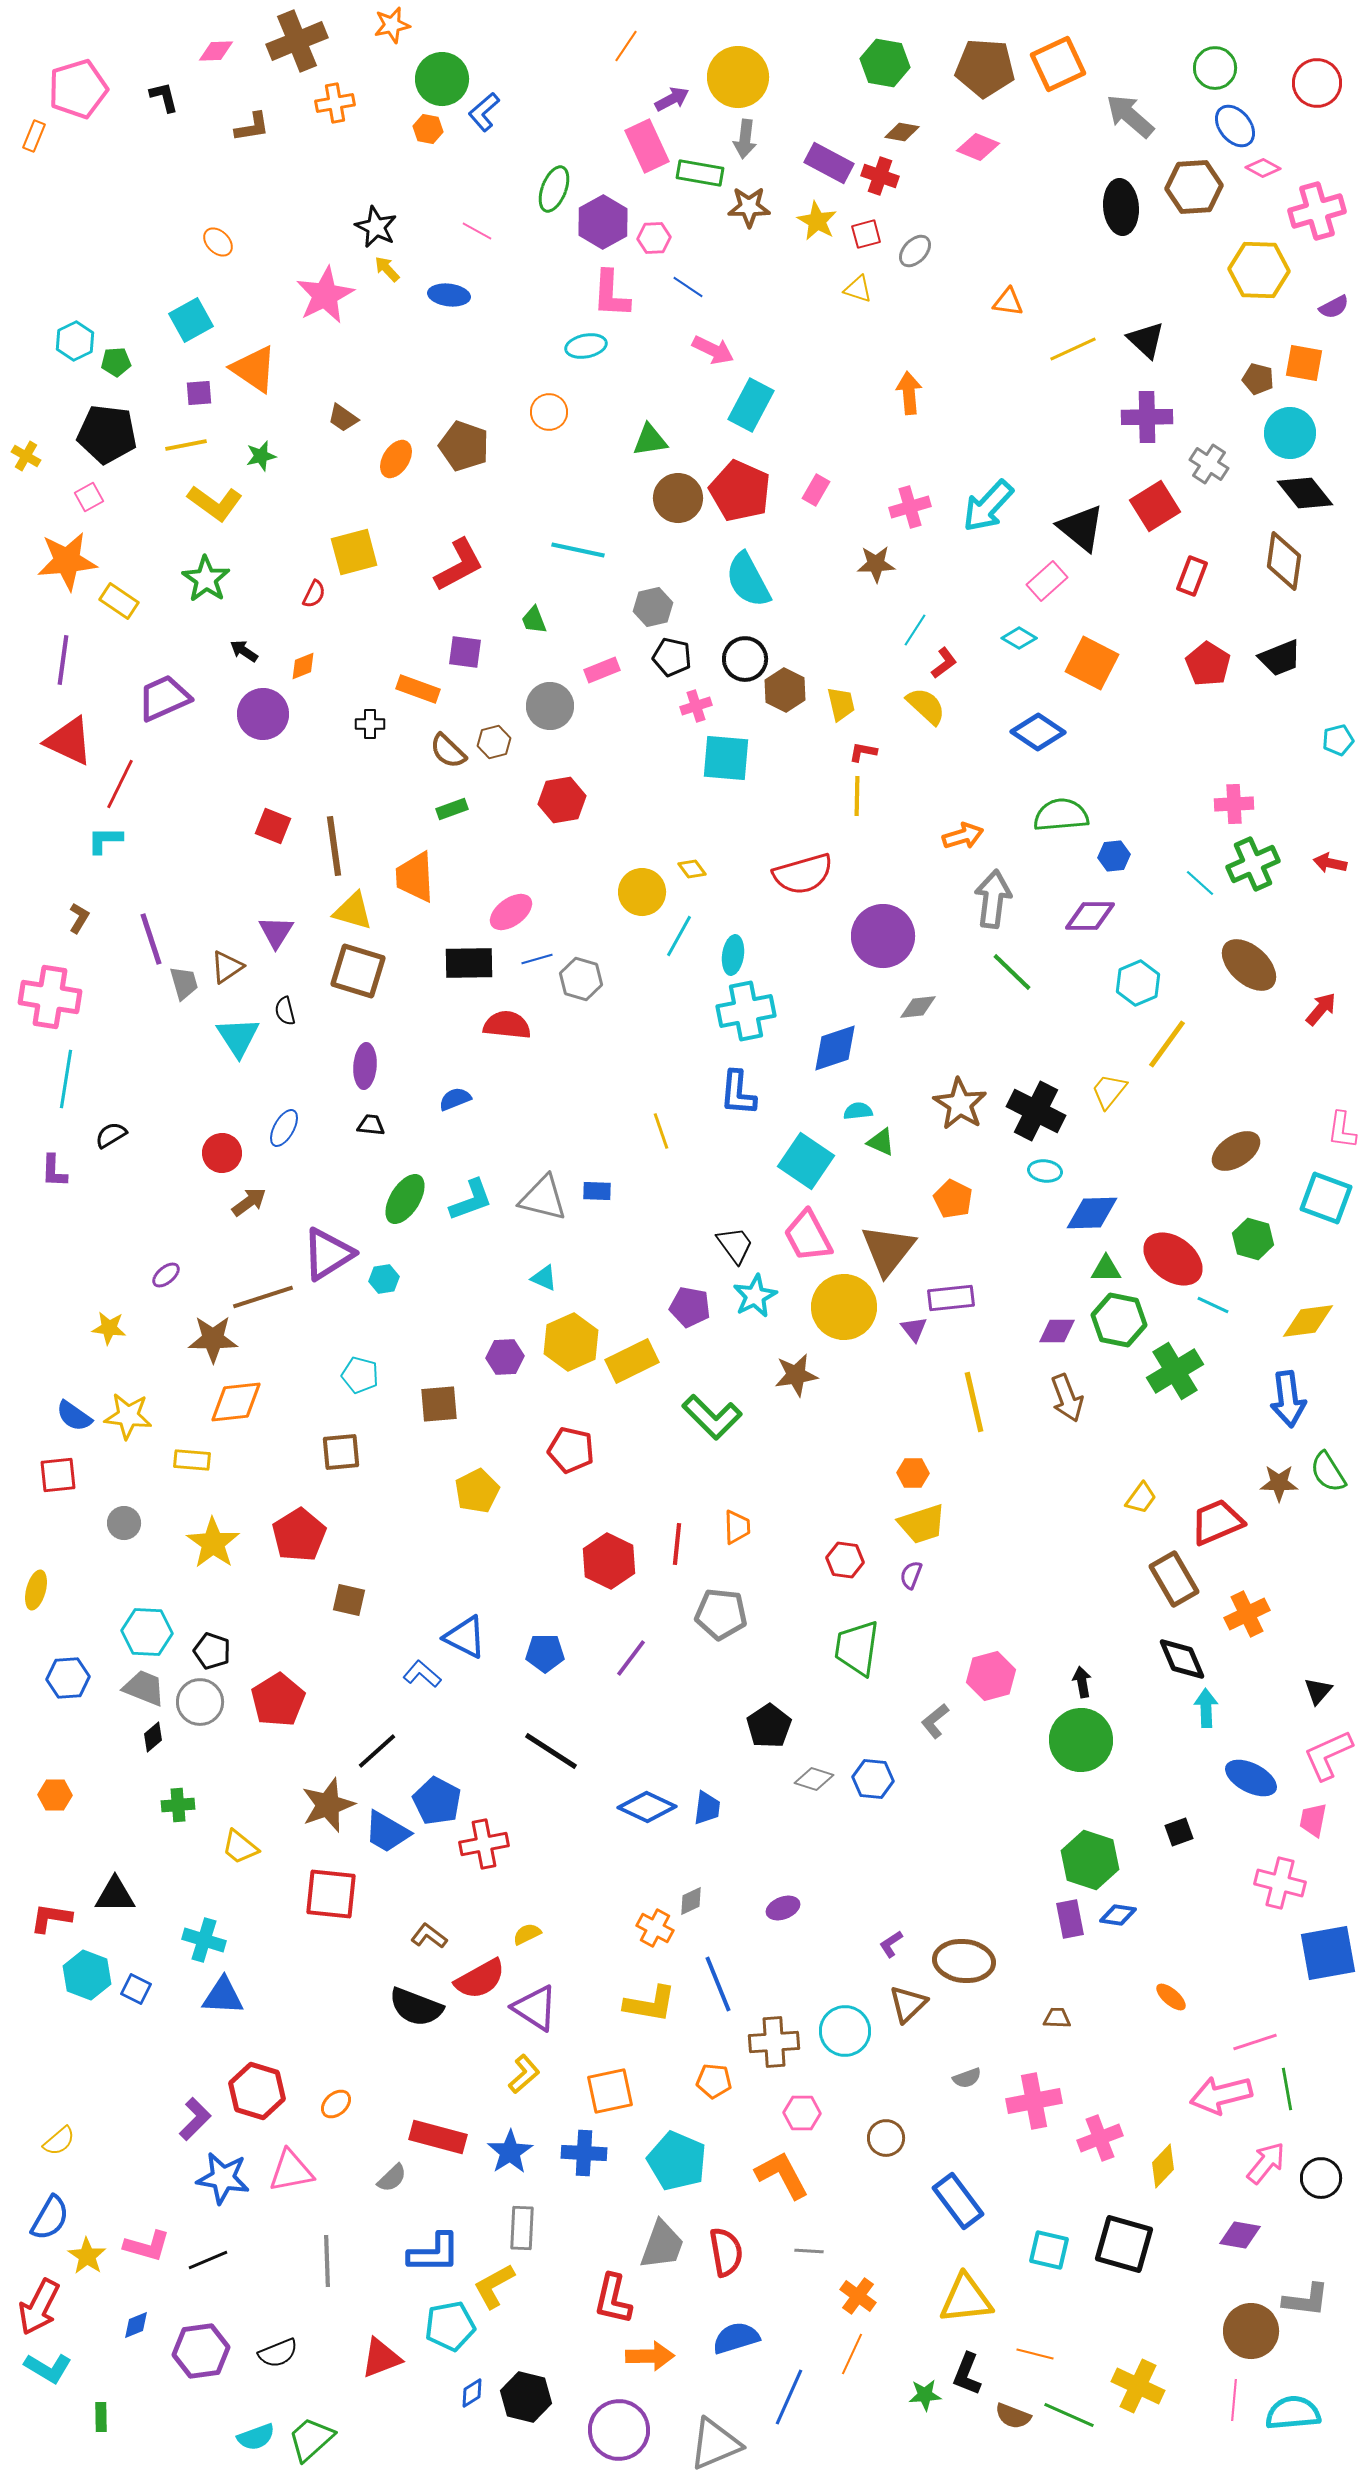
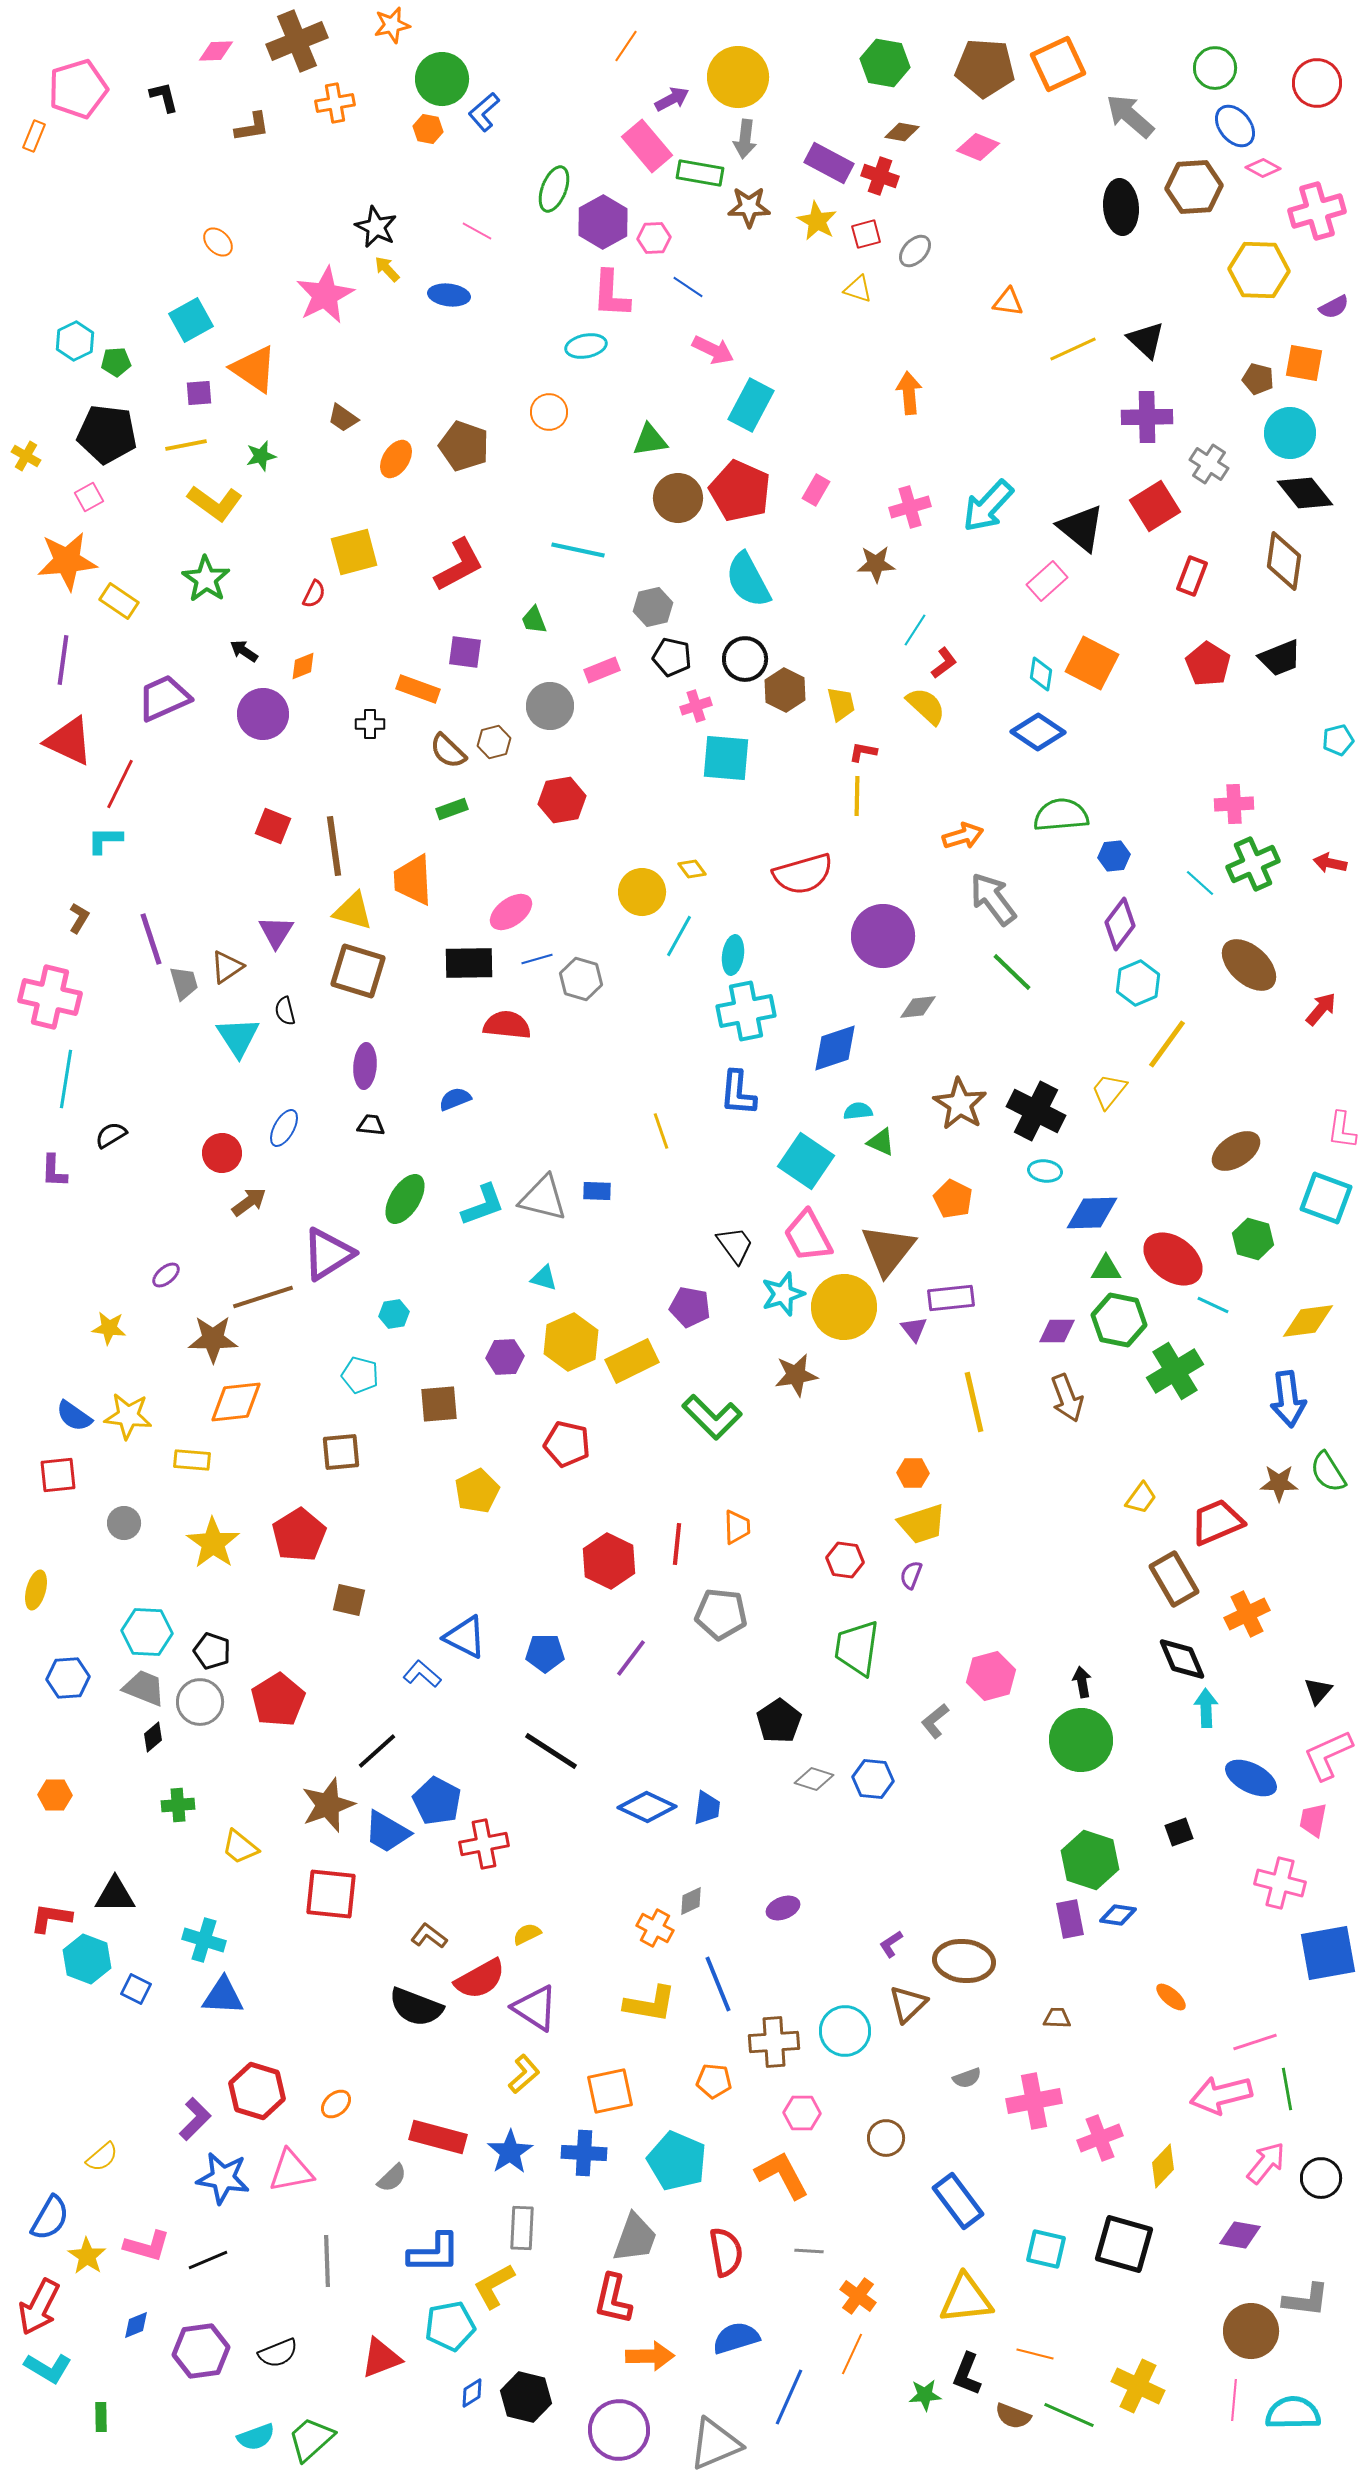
pink rectangle at (647, 146): rotated 15 degrees counterclockwise
cyan diamond at (1019, 638): moved 22 px right, 36 px down; rotated 68 degrees clockwise
orange trapezoid at (415, 877): moved 2 px left, 3 px down
gray arrow at (993, 899): rotated 44 degrees counterclockwise
purple diamond at (1090, 916): moved 30 px right, 8 px down; rotated 54 degrees counterclockwise
pink cross at (50, 997): rotated 4 degrees clockwise
cyan L-shape at (471, 1200): moved 12 px right, 5 px down
cyan triangle at (544, 1278): rotated 8 degrees counterclockwise
cyan hexagon at (384, 1279): moved 10 px right, 35 px down
cyan star at (755, 1296): moved 28 px right, 2 px up; rotated 9 degrees clockwise
red pentagon at (571, 1450): moved 4 px left, 6 px up
black pentagon at (769, 1726): moved 10 px right, 5 px up
cyan hexagon at (87, 1975): moved 16 px up
yellow semicircle at (59, 2141): moved 43 px right, 16 px down
gray trapezoid at (662, 2245): moved 27 px left, 7 px up
cyan square at (1049, 2250): moved 3 px left, 1 px up
cyan semicircle at (1293, 2413): rotated 4 degrees clockwise
